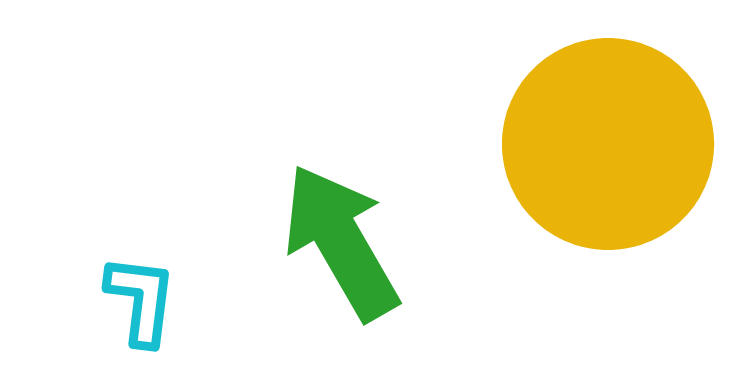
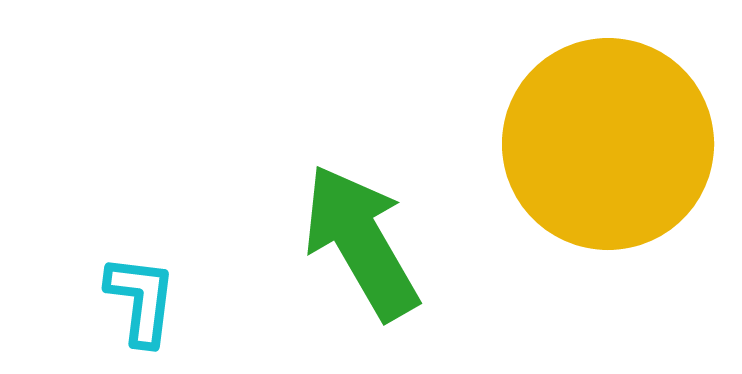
green arrow: moved 20 px right
